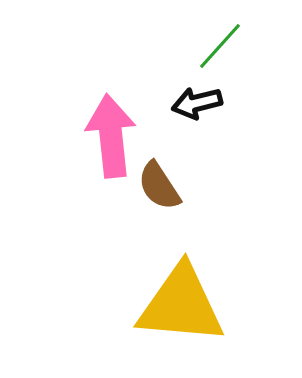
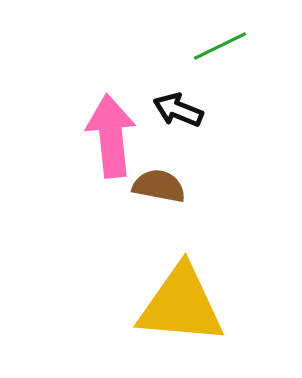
green line: rotated 22 degrees clockwise
black arrow: moved 19 px left, 7 px down; rotated 36 degrees clockwise
brown semicircle: rotated 134 degrees clockwise
